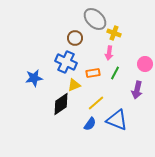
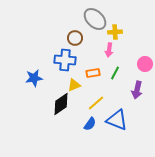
yellow cross: moved 1 px right, 1 px up; rotated 24 degrees counterclockwise
pink arrow: moved 3 px up
blue cross: moved 1 px left, 2 px up; rotated 20 degrees counterclockwise
